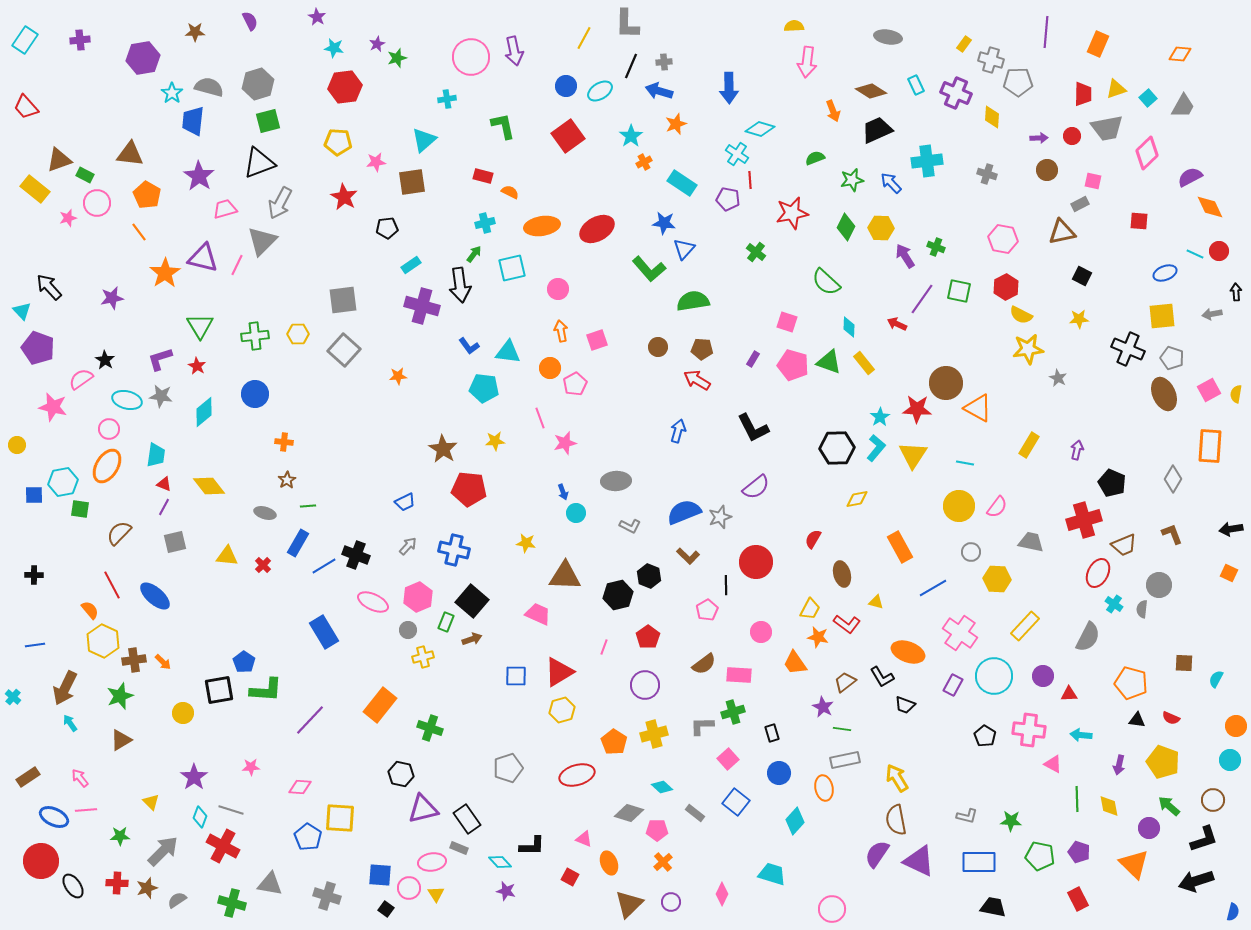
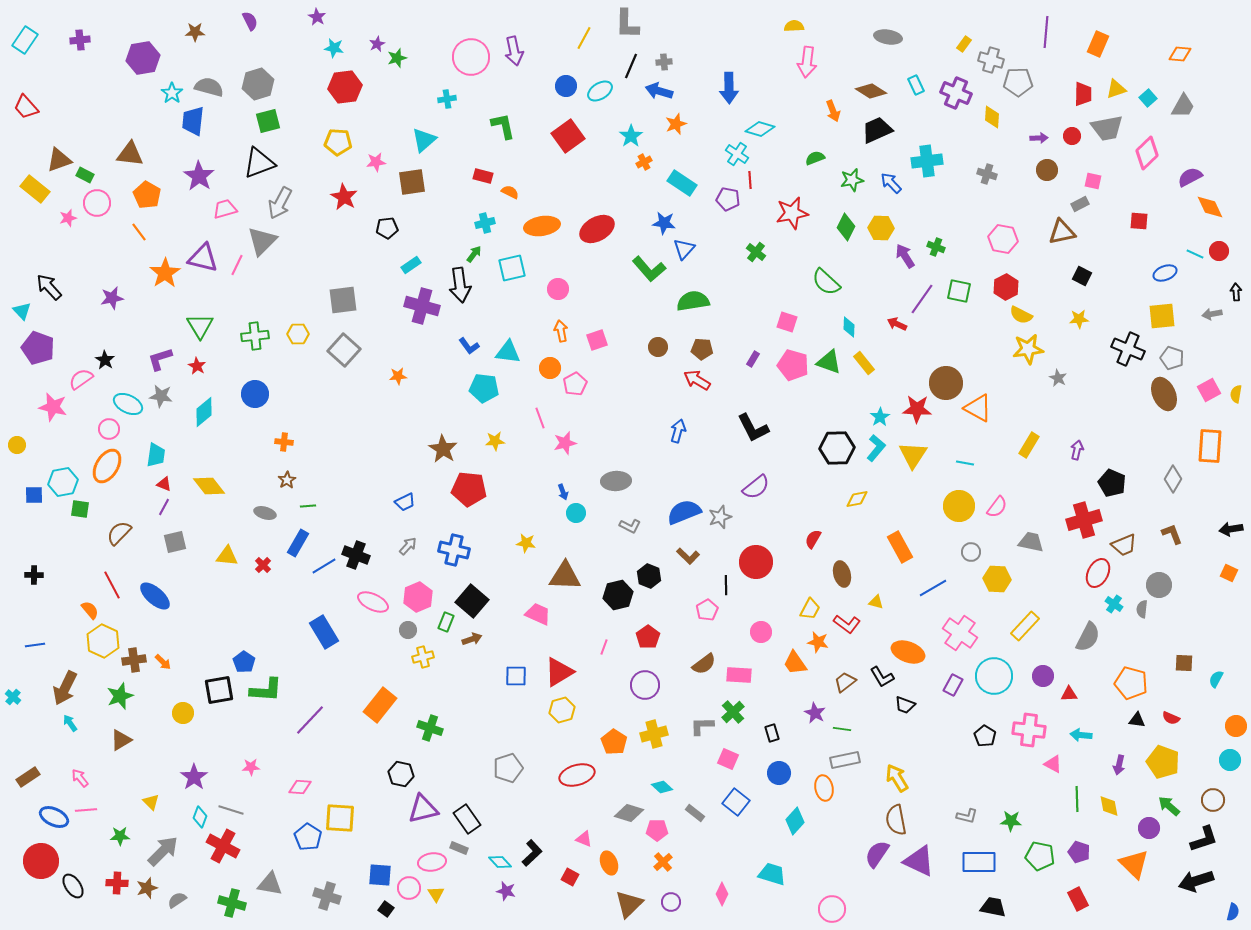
cyan ellipse at (127, 400): moved 1 px right, 4 px down; rotated 12 degrees clockwise
orange star at (818, 637): moved 5 px down
purple star at (823, 707): moved 8 px left, 6 px down
green cross at (733, 712): rotated 25 degrees counterclockwise
pink square at (728, 759): rotated 25 degrees counterclockwise
black L-shape at (532, 846): moved 7 px down; rotated 44 degrees counterclockwise
